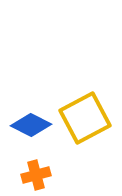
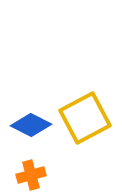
orange cross: moved 5 px left
